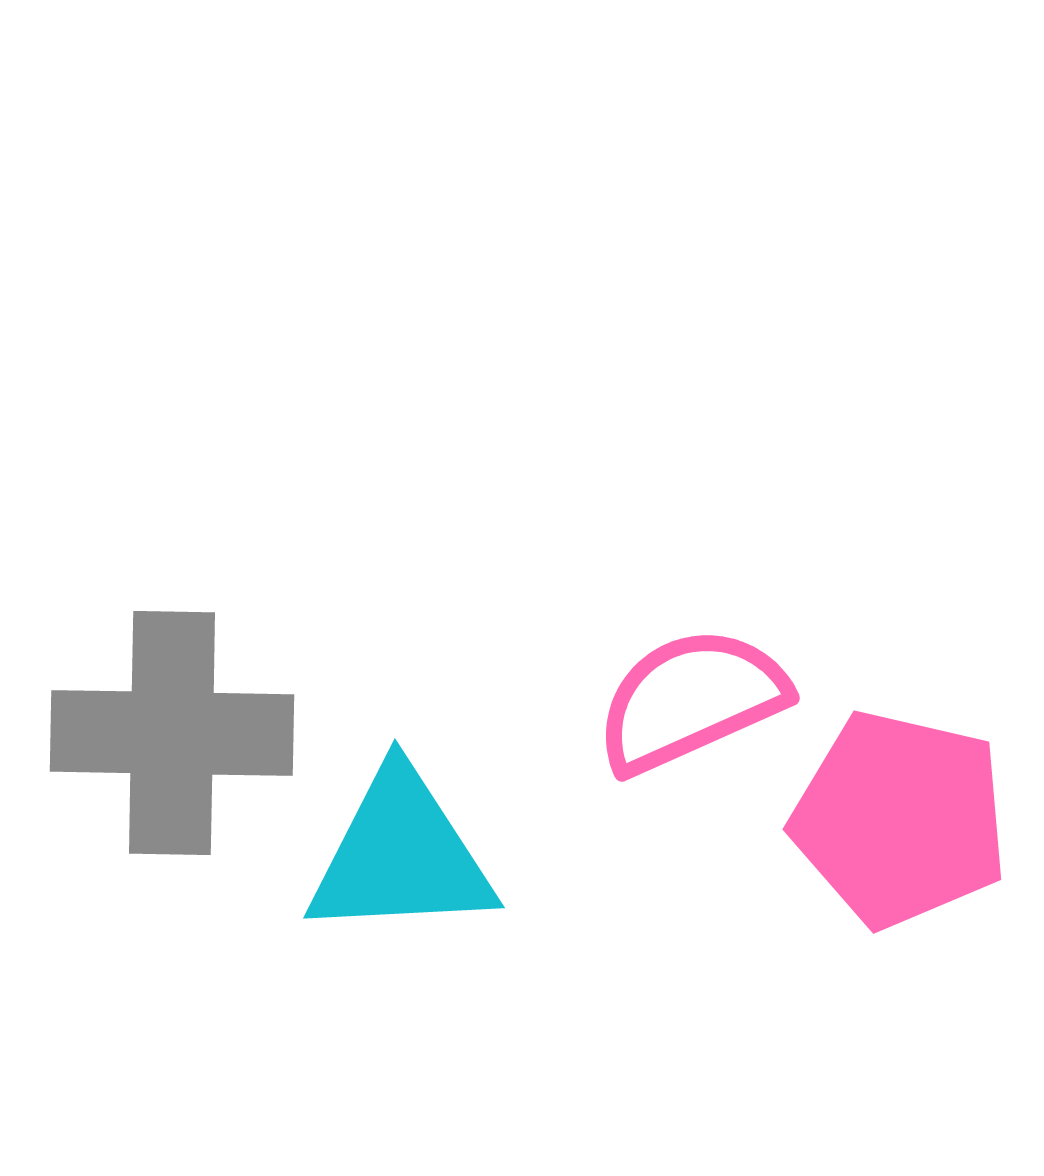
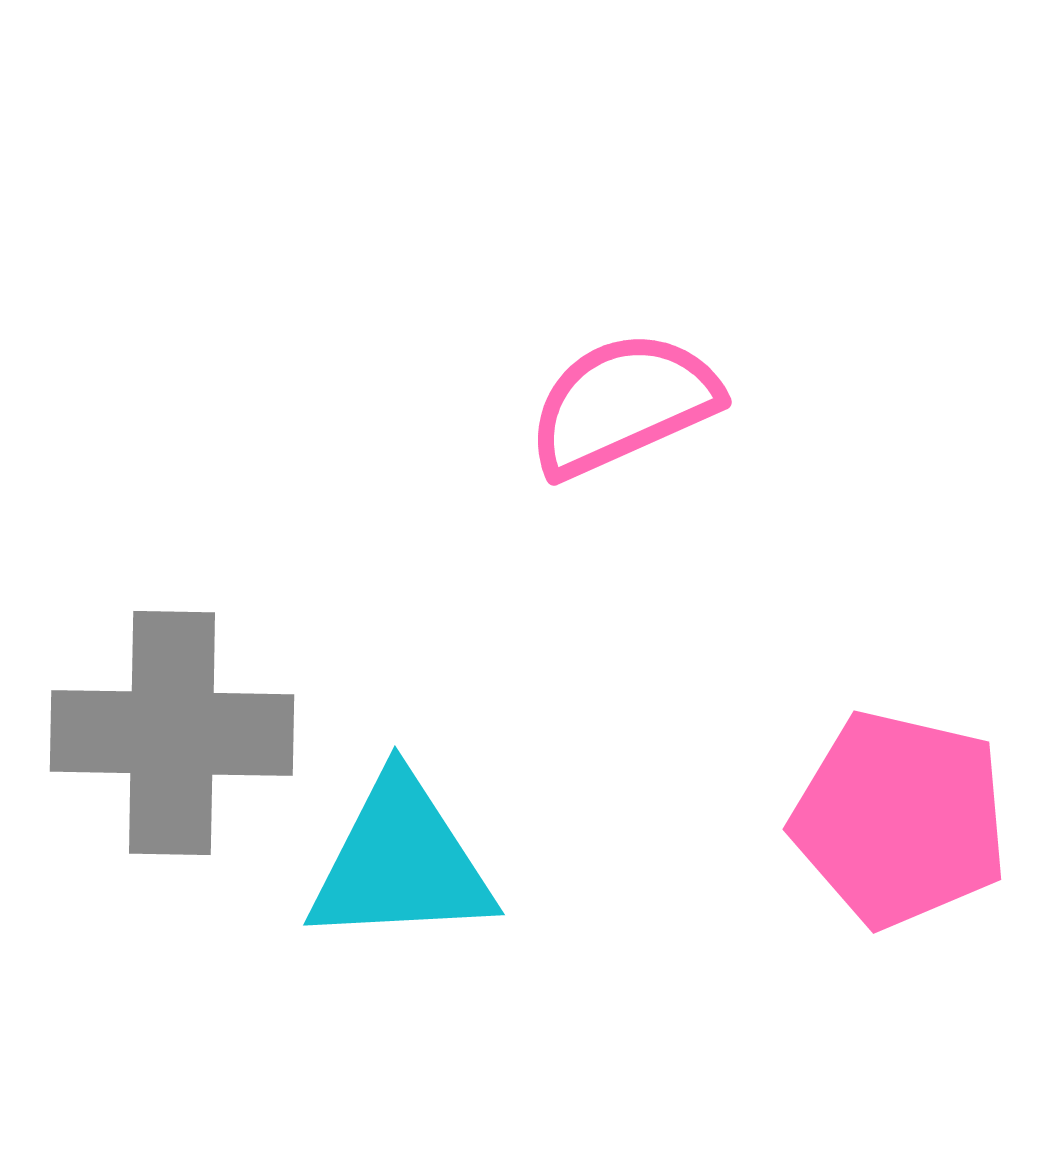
pink semicircle: moved 68 px left, 296 px up
cyan triangle: moved 7 px down
